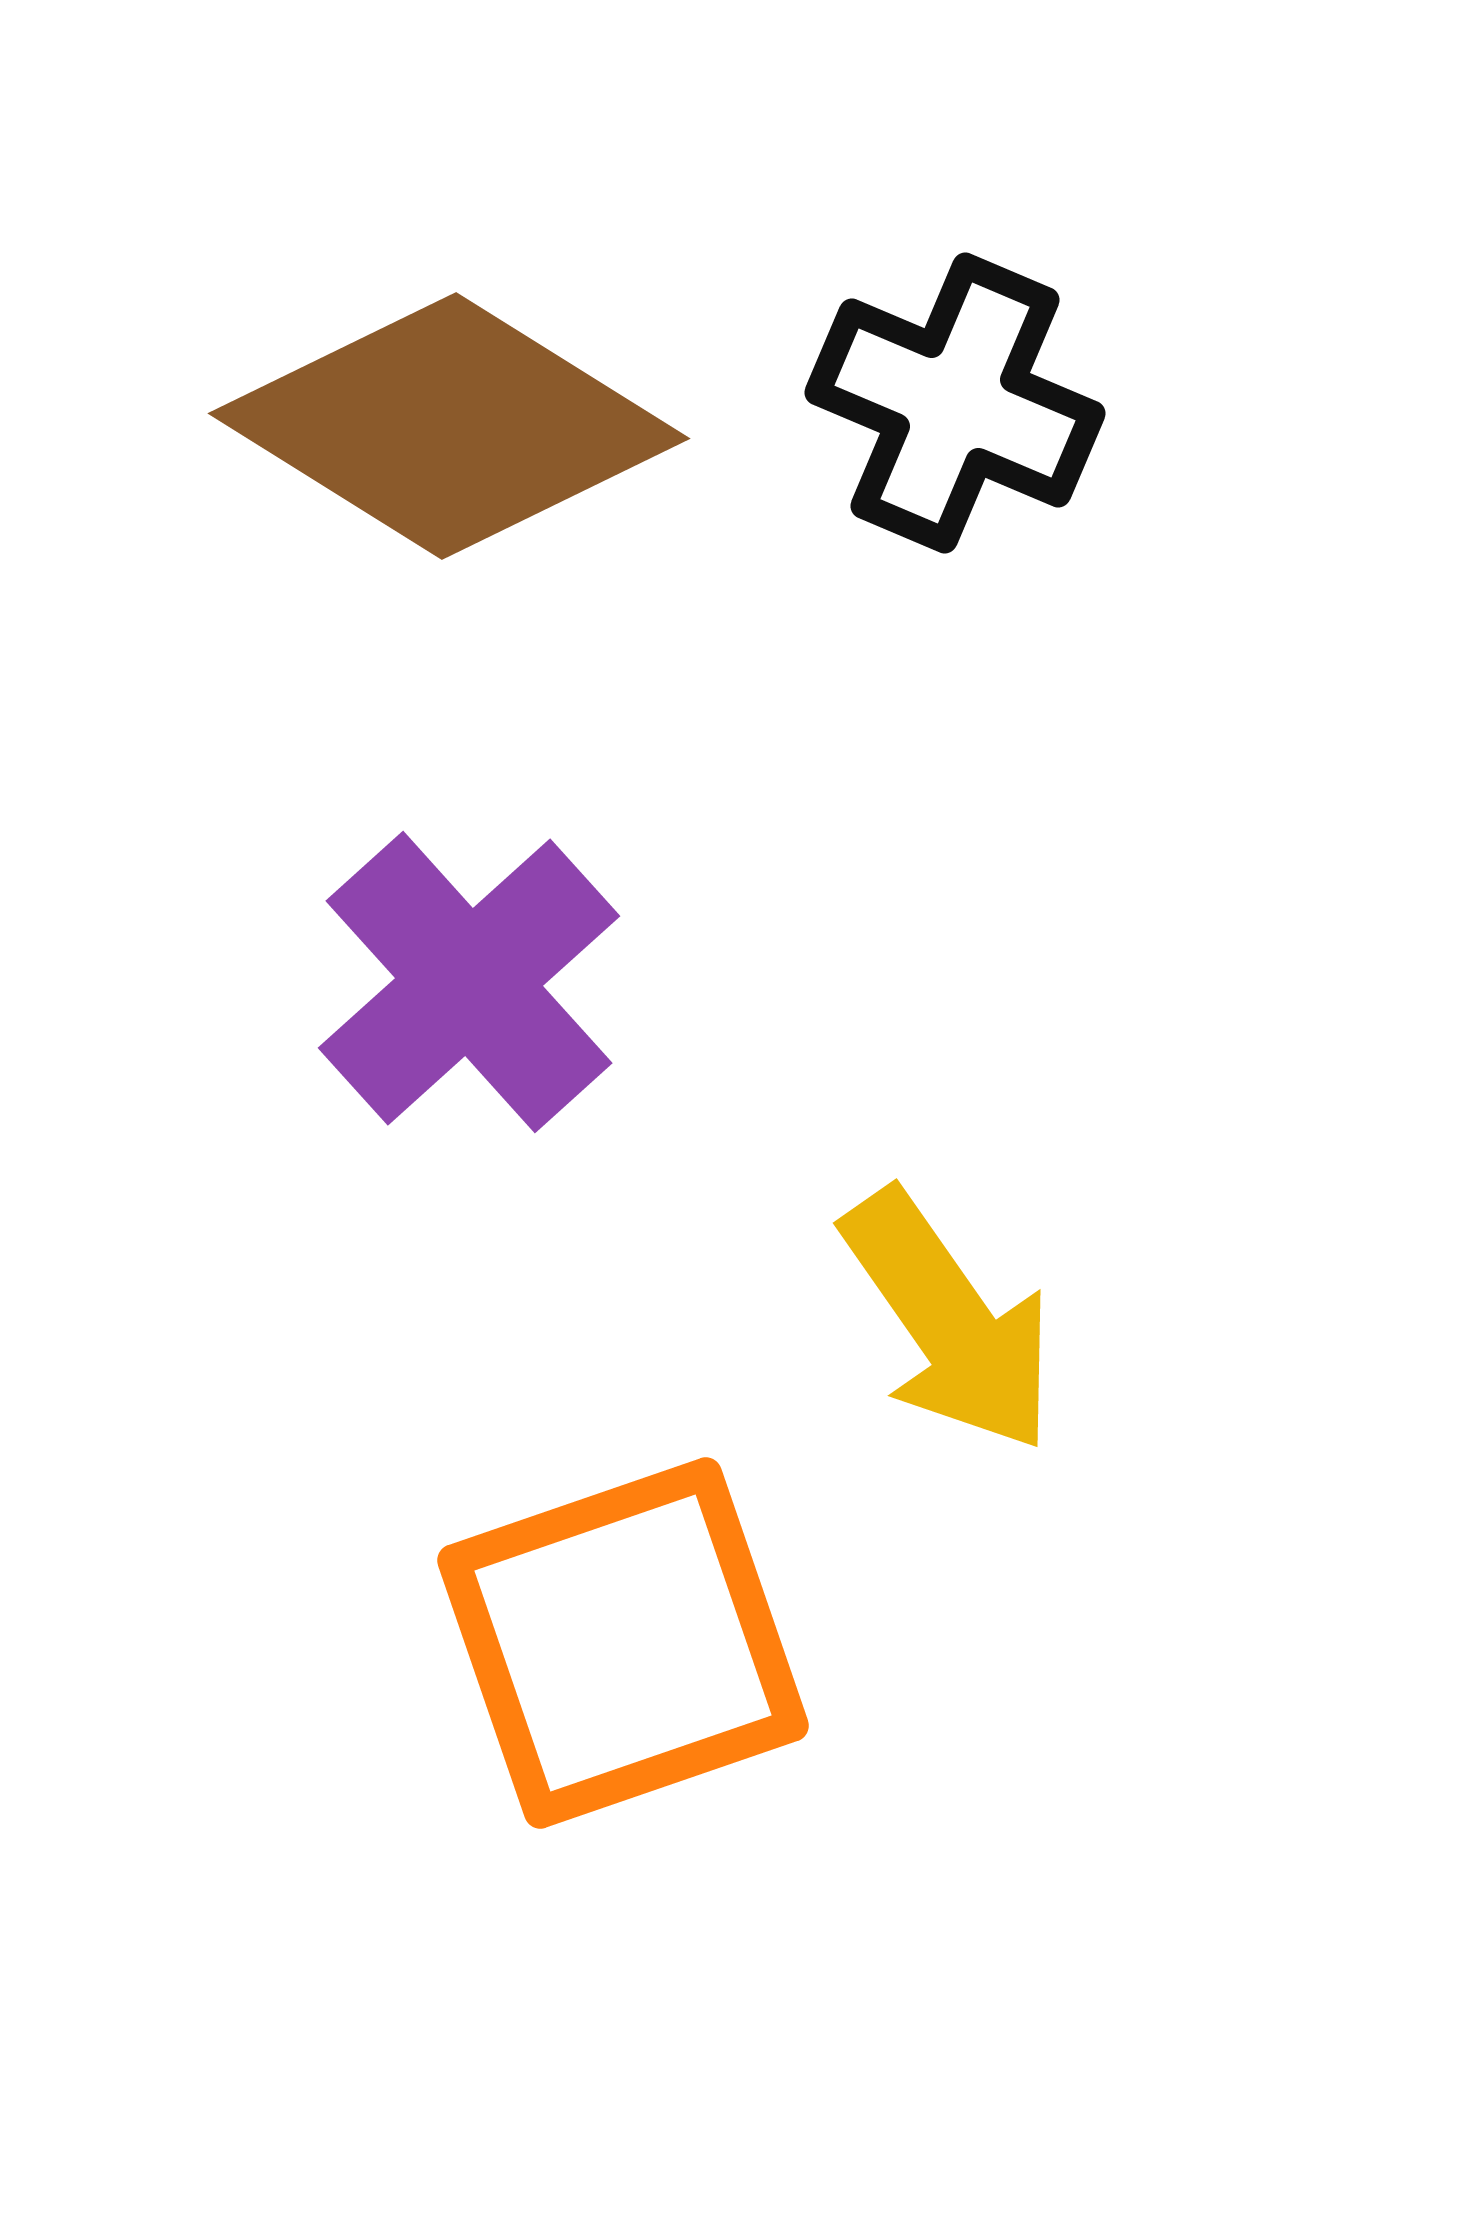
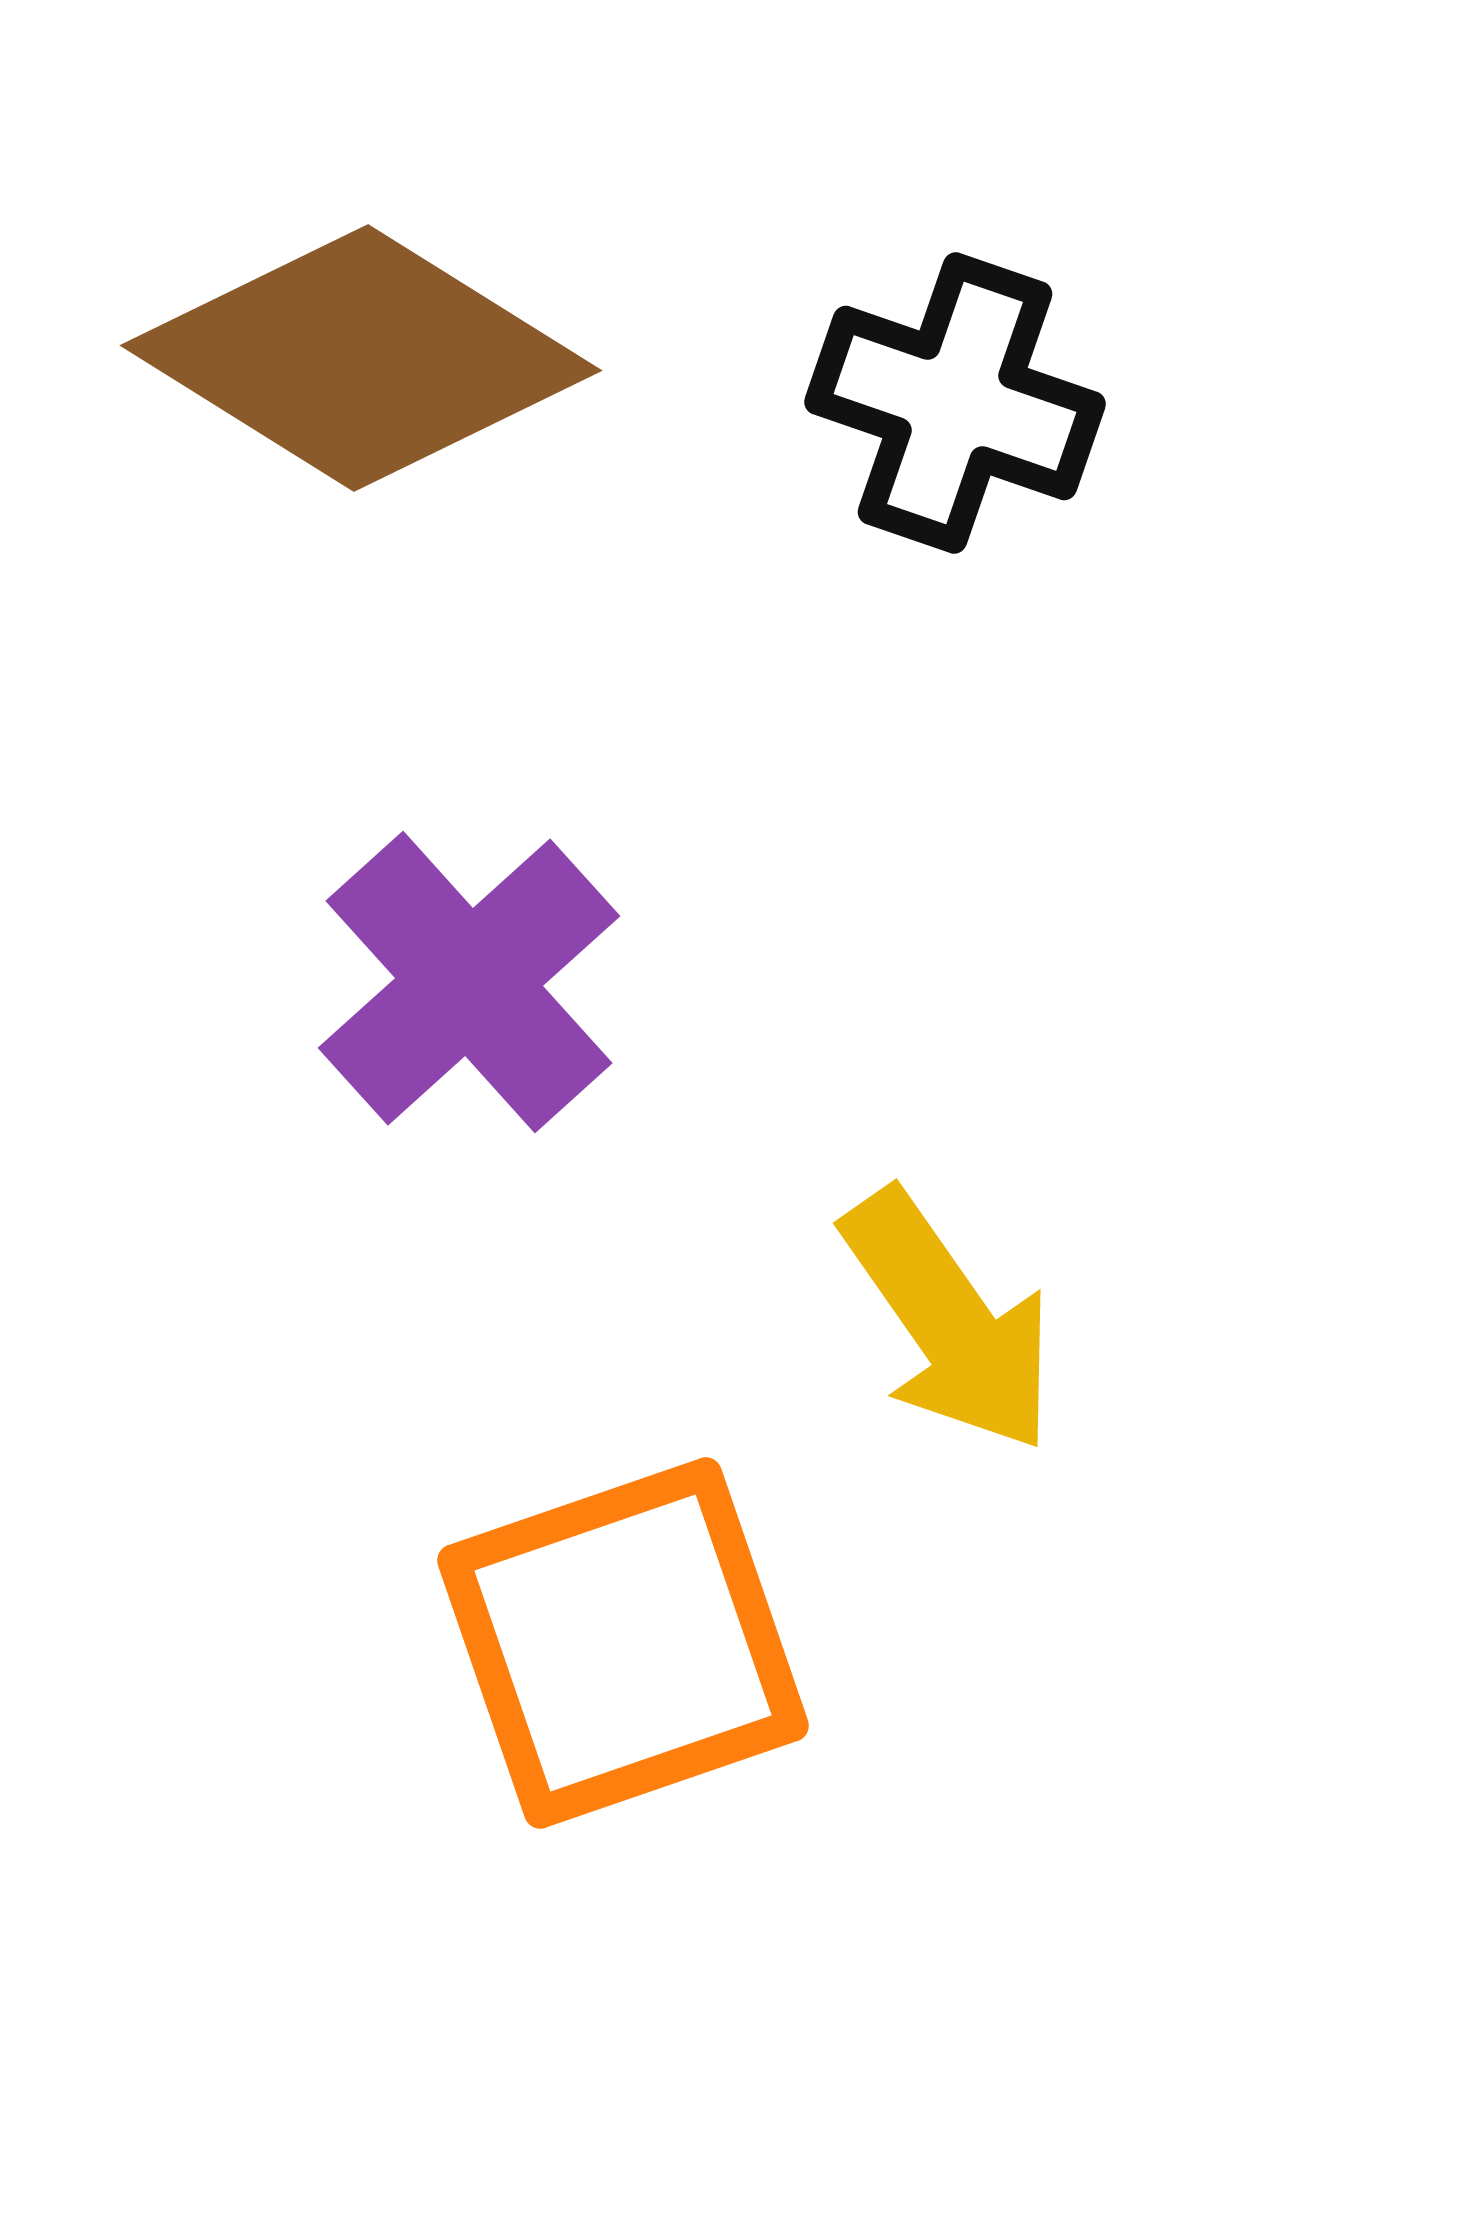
black cross: rotated 4 degrees counterclockwise
brown diamond: moved 88 px left, 68 px up
